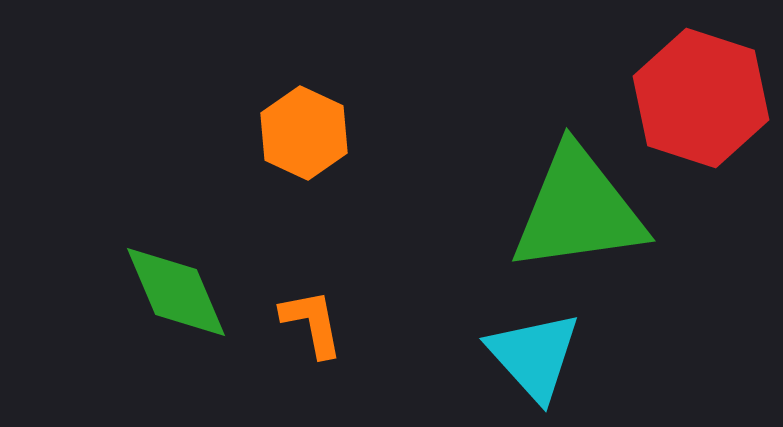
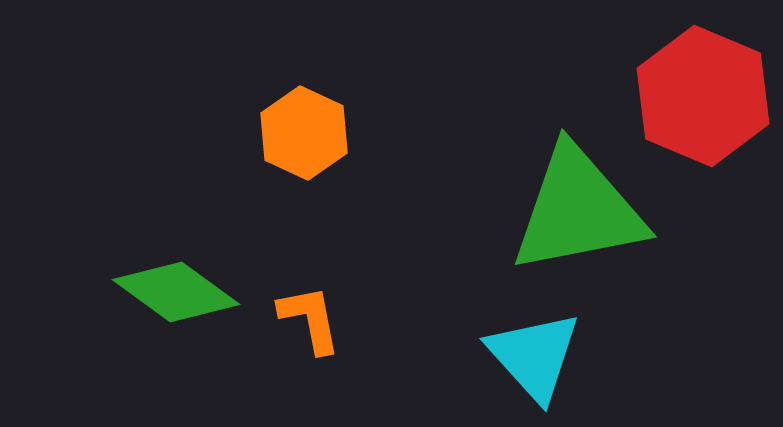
red hexagon: moved 2 px right, 2 px up; rotated 5 degrees clockwise
green triangle: rotated 3 degrees counterclockwise
green diamond: rotated 31 degrees counterclockwise
orange L-shape: moved 2 px left, 4 px up
